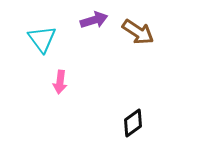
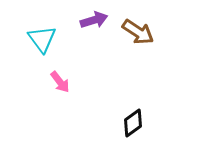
pink arrow: rotated 45 degrees counterclockwise
